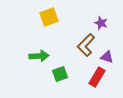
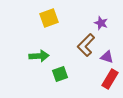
yellow square: moved 1 px down
red rectangle: moved 13 px right, 2 px down
